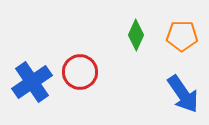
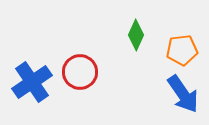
orange pentagon: moved 14 px down; rotated 8 degrees counterclockwise
